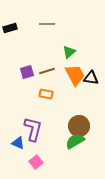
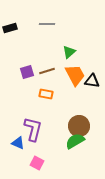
black triangle: moved 1 px right, 3 px down
pink square: moved 1 px right, 1 px down; rotated 24 degrees counterclockwise
